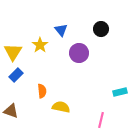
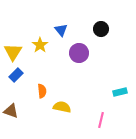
yellow semicircle: moved 1 px right
